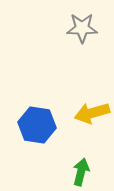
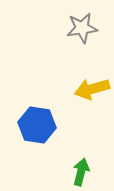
gray star: rotated 8 degrees counterclockwise
yellow arrow: moved 24 px up
